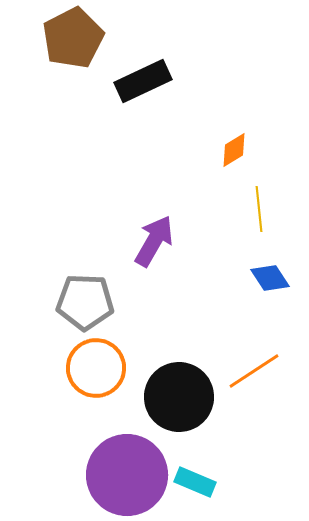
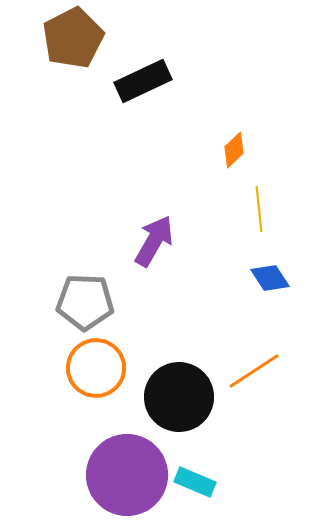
orange diamond: rotated 12 degrees counterclockwise
